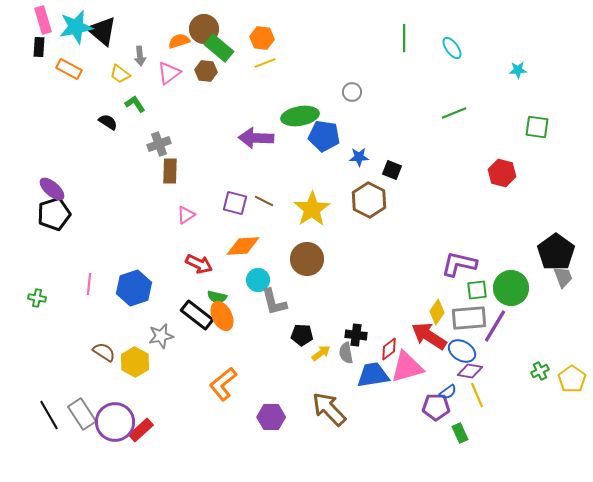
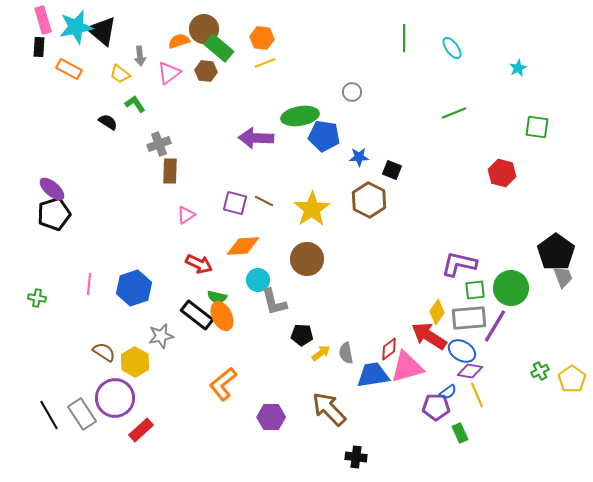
cyan star at (518, 70): moved 2 px up; rotated 24 degrees counterclockwise
green square at (477, 290): moved 2 px left
black cross at (356, 335): moved 122 px down
purple circle at (115, 422): moved 24 px up
